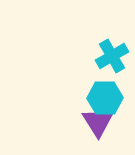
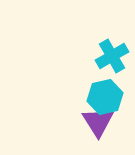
cyan hexagon: moved 1 px up; rotated 12 degrees counterclockwise
